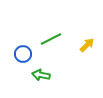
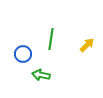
green line: rotated 55 degrees counterclockwise
